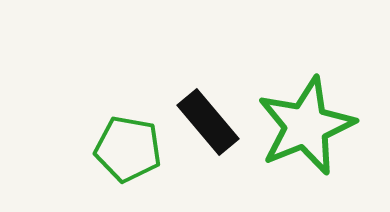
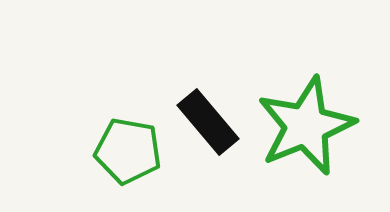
green pentagon: moved 2 px down
